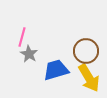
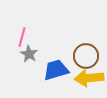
brown circle: moved 5 px down
yellow arrow: rotated 116 degrees clockwise
